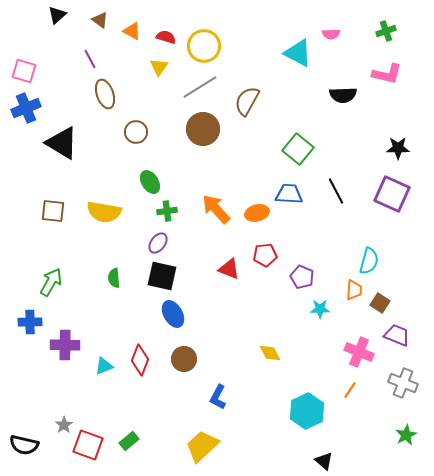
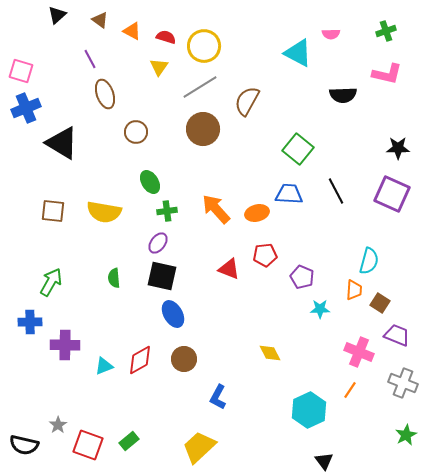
pink square at (24, 71): moved 3 px left
red diamond at (140, 360): rotated 40 degrees clockwise
cyan hexagon at (307, 411): moved 2 px right, 1 px up
gray star at (64, 425): moved 6 px left
yellow trapezoid at (202, 446): moved 3 px left, 1 px down
black triangle at (324, 461): rotated 12 degrees clockwise
